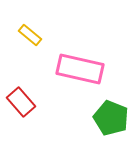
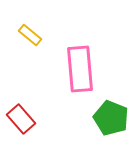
pink rectangle: rotated 72 degrees clockwise
red rectangle: moved 17 px down
